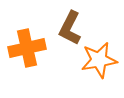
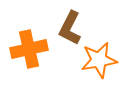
orange cross: moved 2 px right, 1 px down
